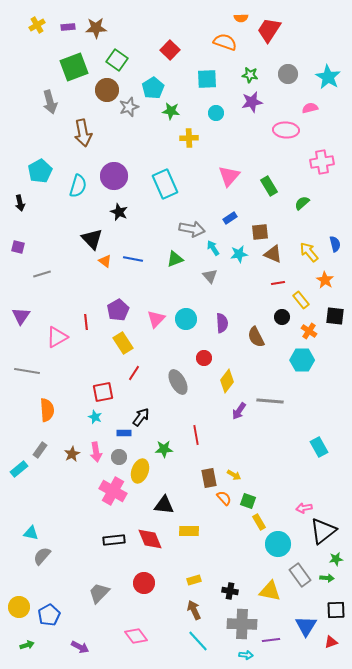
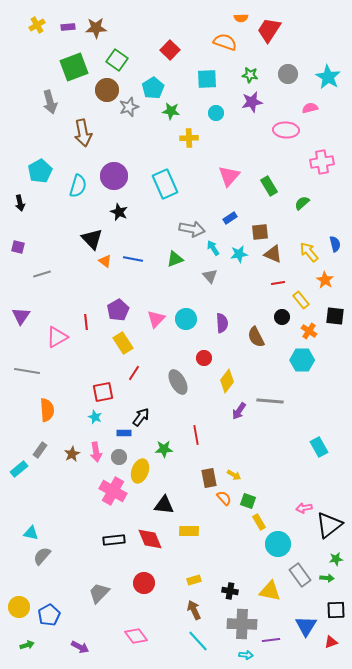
black triangle at (323, 531): moved 6 px right, 6 px up
